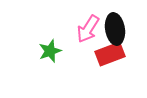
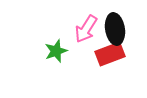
pink arrow: moved 2 px left
green star: moved 6 px right
